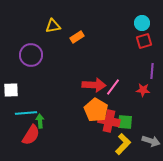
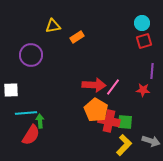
yellow L-shape: moved 1 px right, 1 px down
